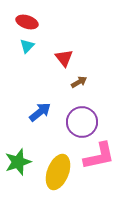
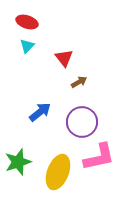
pink L-shape: moved 1 px down
